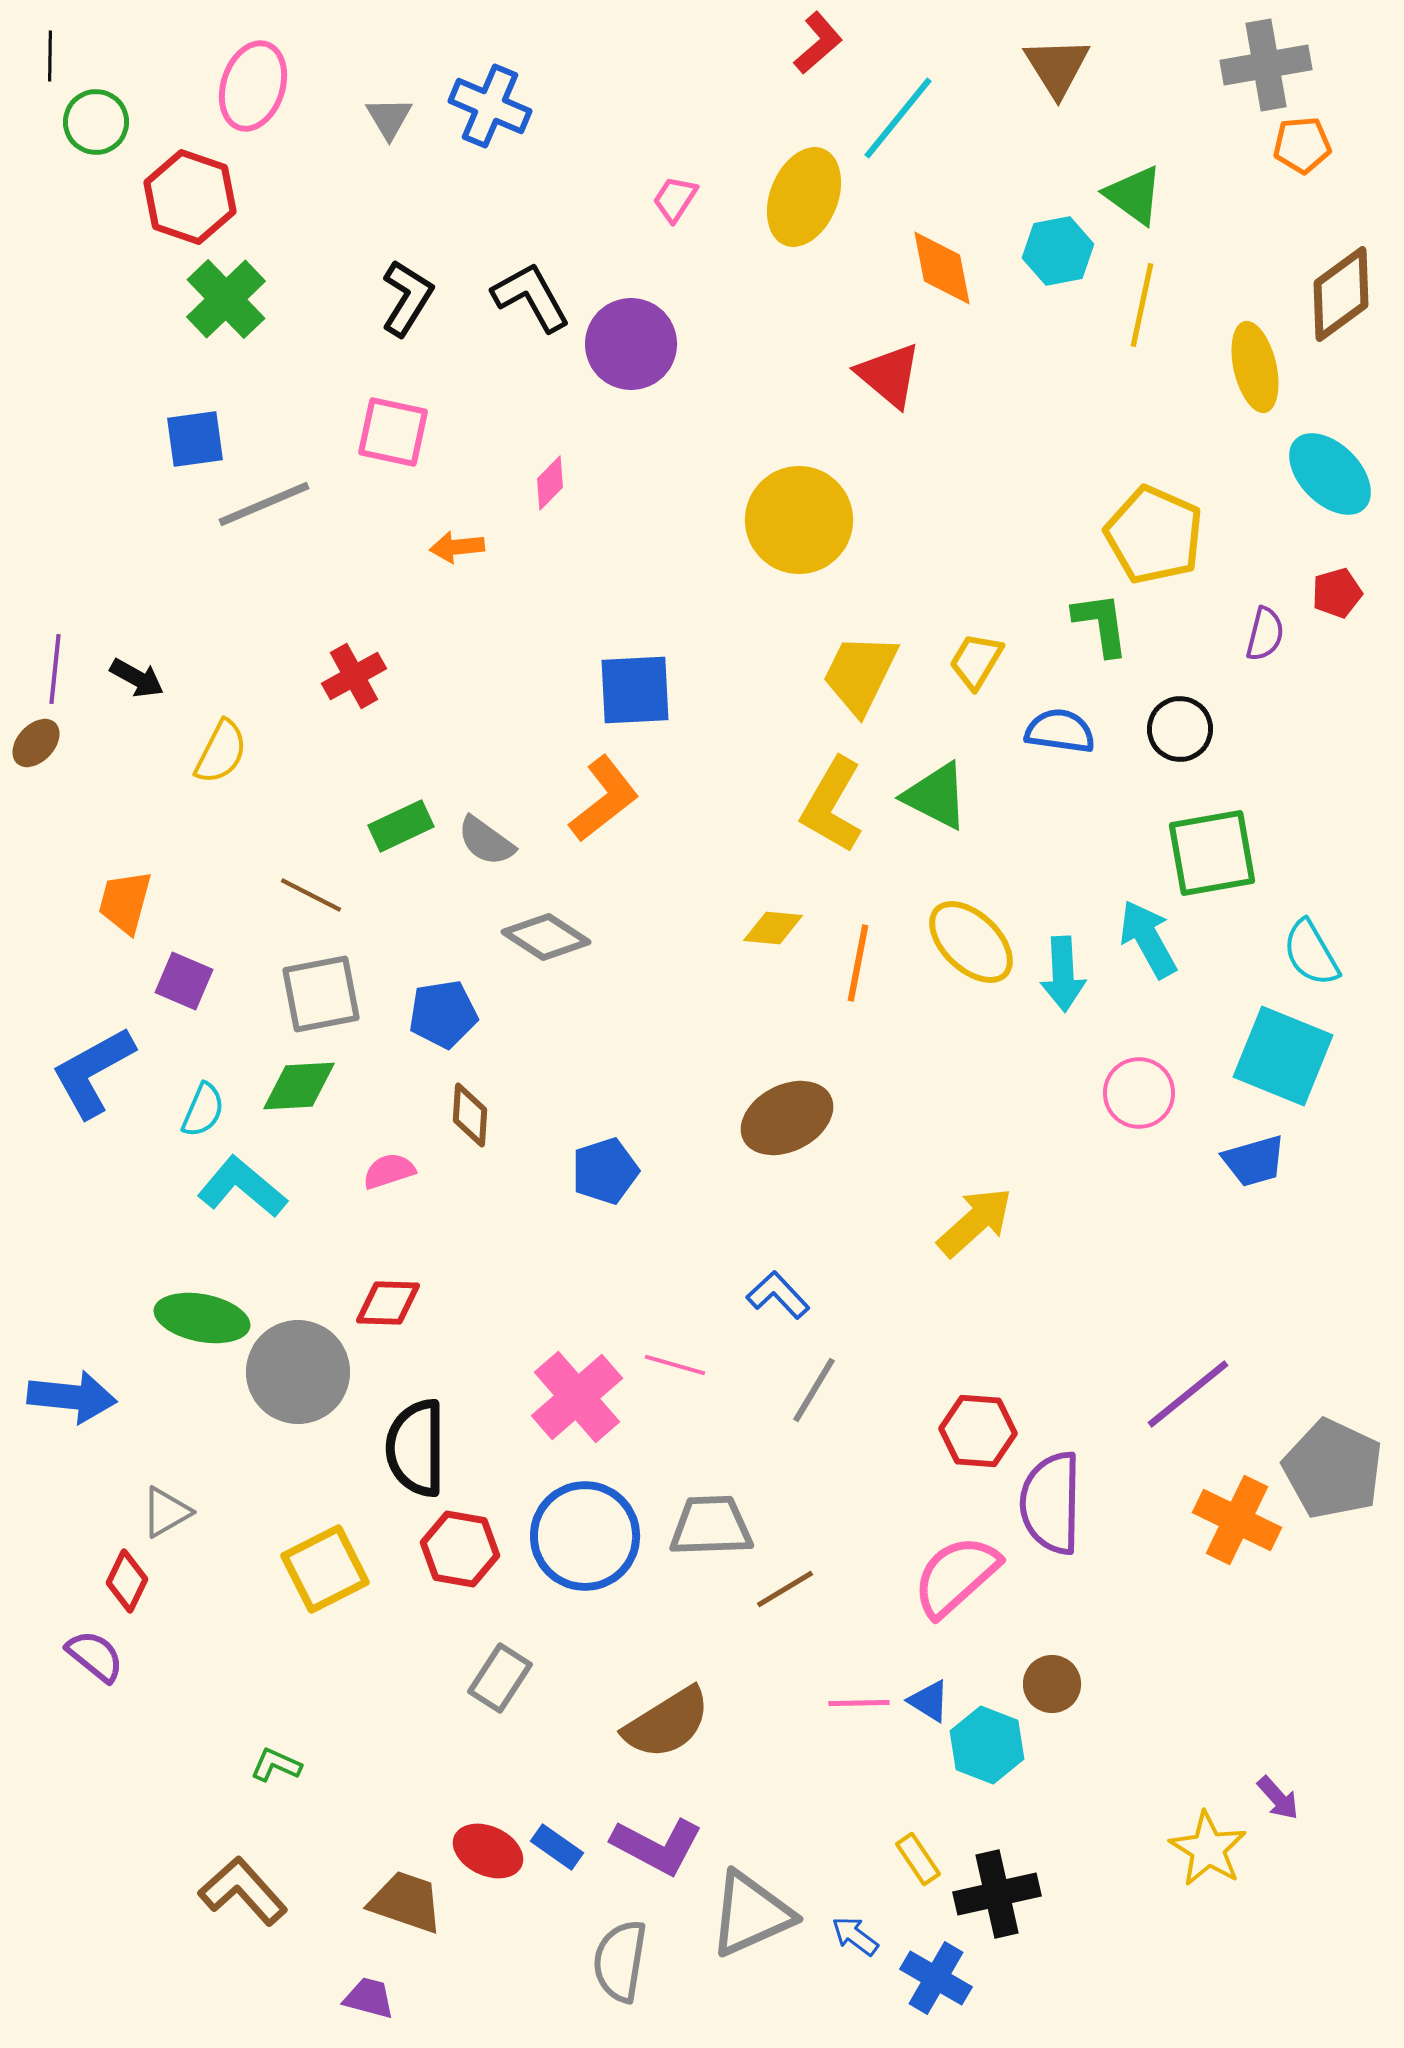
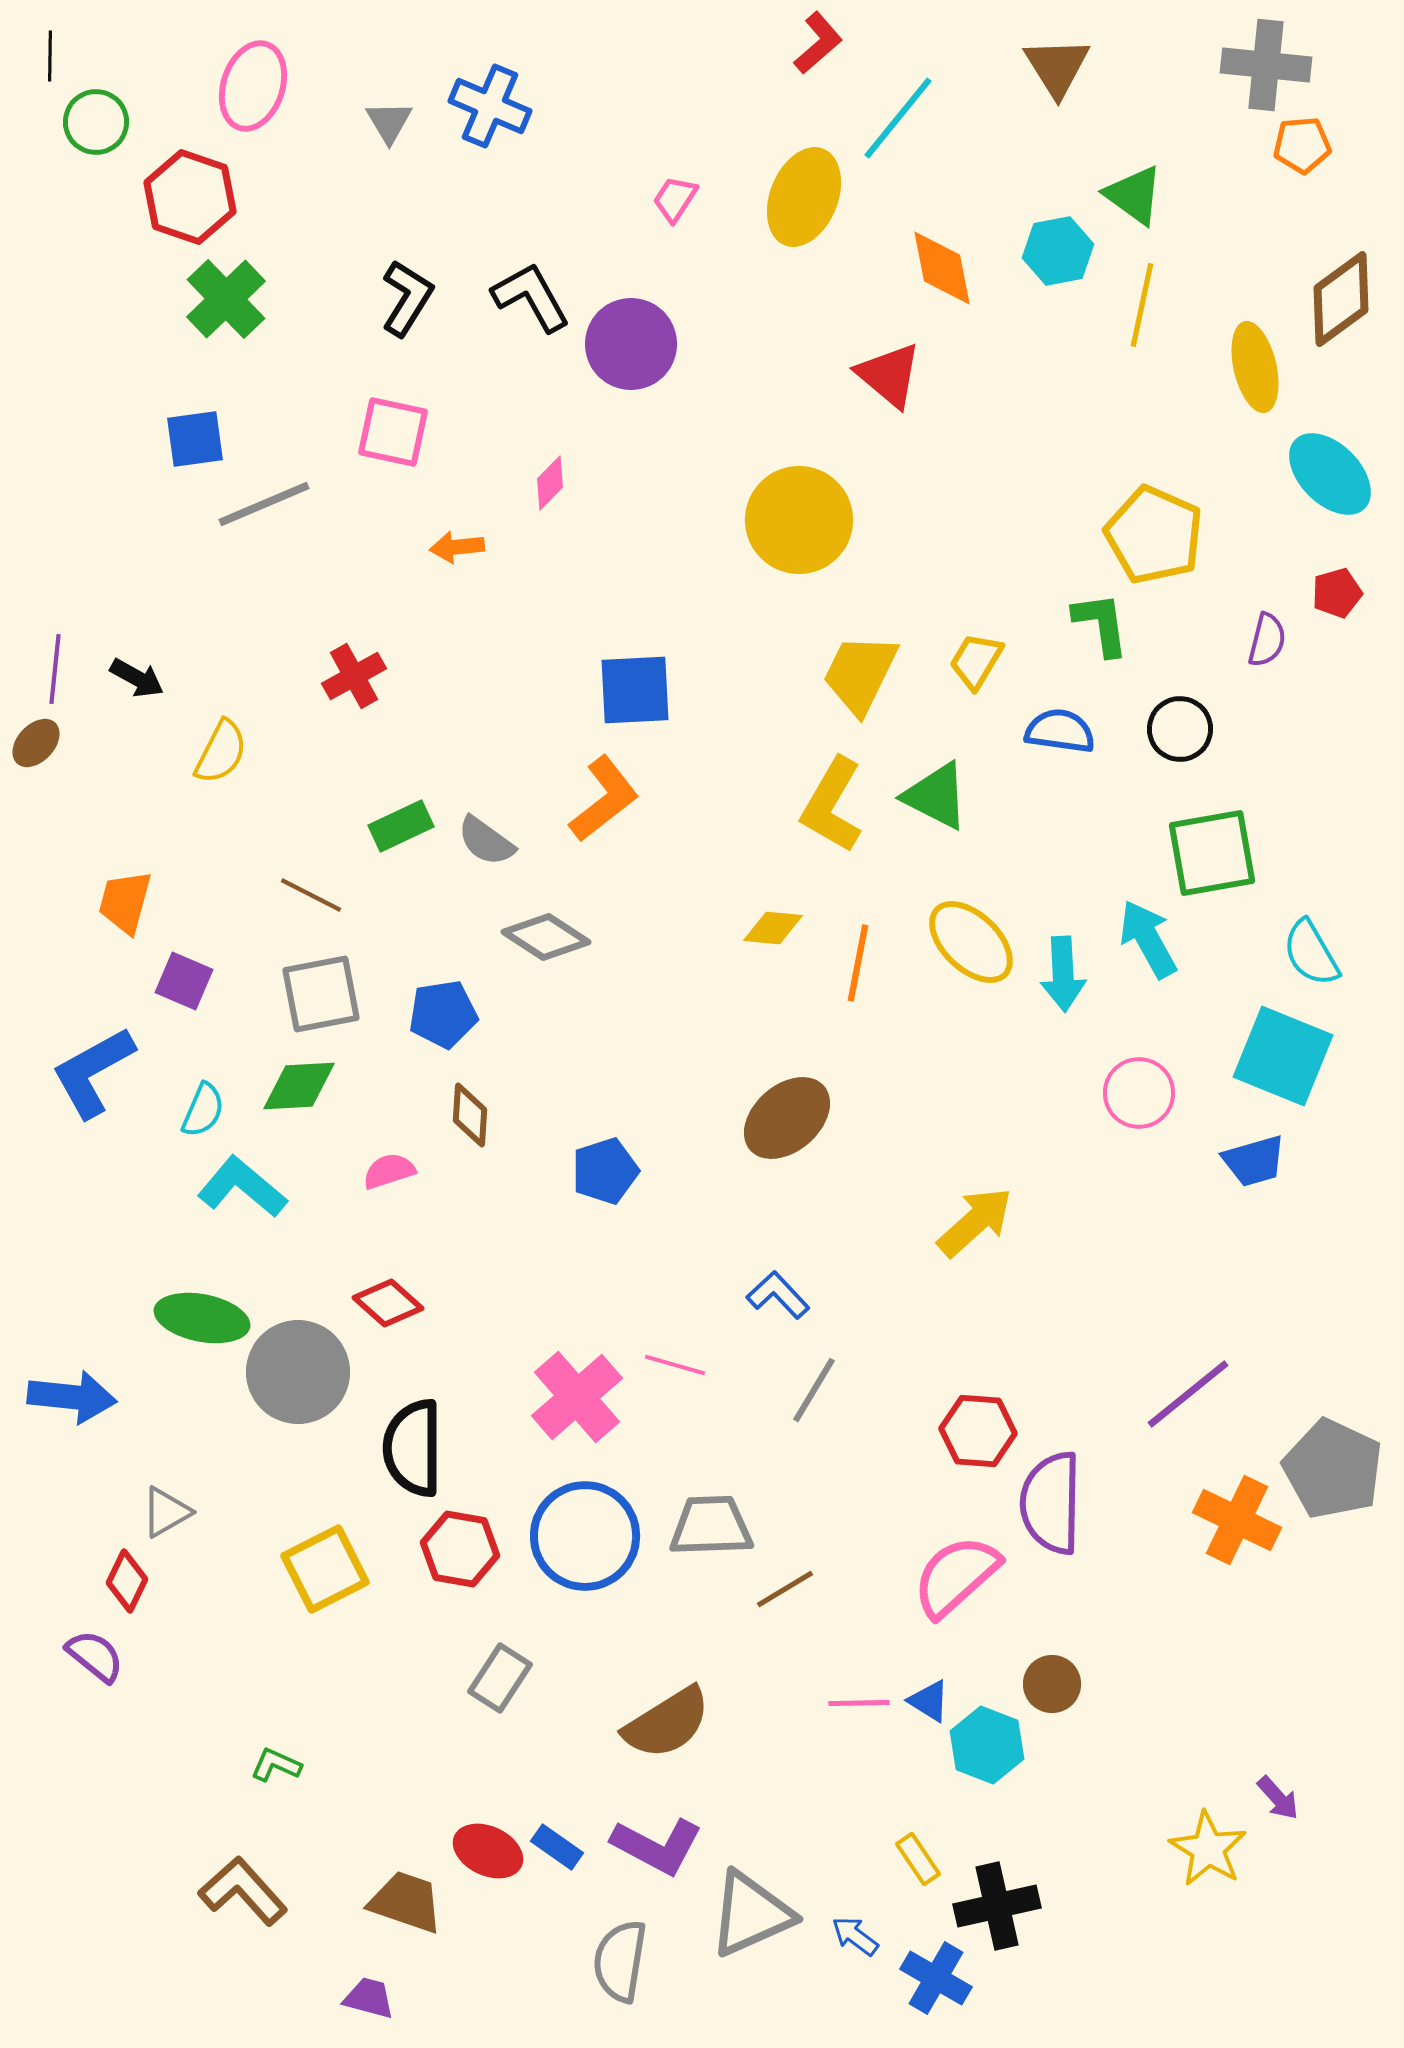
gray cross at (1266, 65): rotated 16 degrees clockwise
gray triangle at (389, 118): moved 4 px down
brown diamond at (1341, 294): moved 5 px down
purple semicircle at (1265, 634): moved 2 px right, 6 px down
brown ellipse at (787, 1118): rotated 14 degrees counterclockwise
red diamond at (388, 1303): rotated 40 degrees clockwise
black semicircle at (416, 1448): moved 3 px left
black cross at (997, 1894): moved 12 px down
